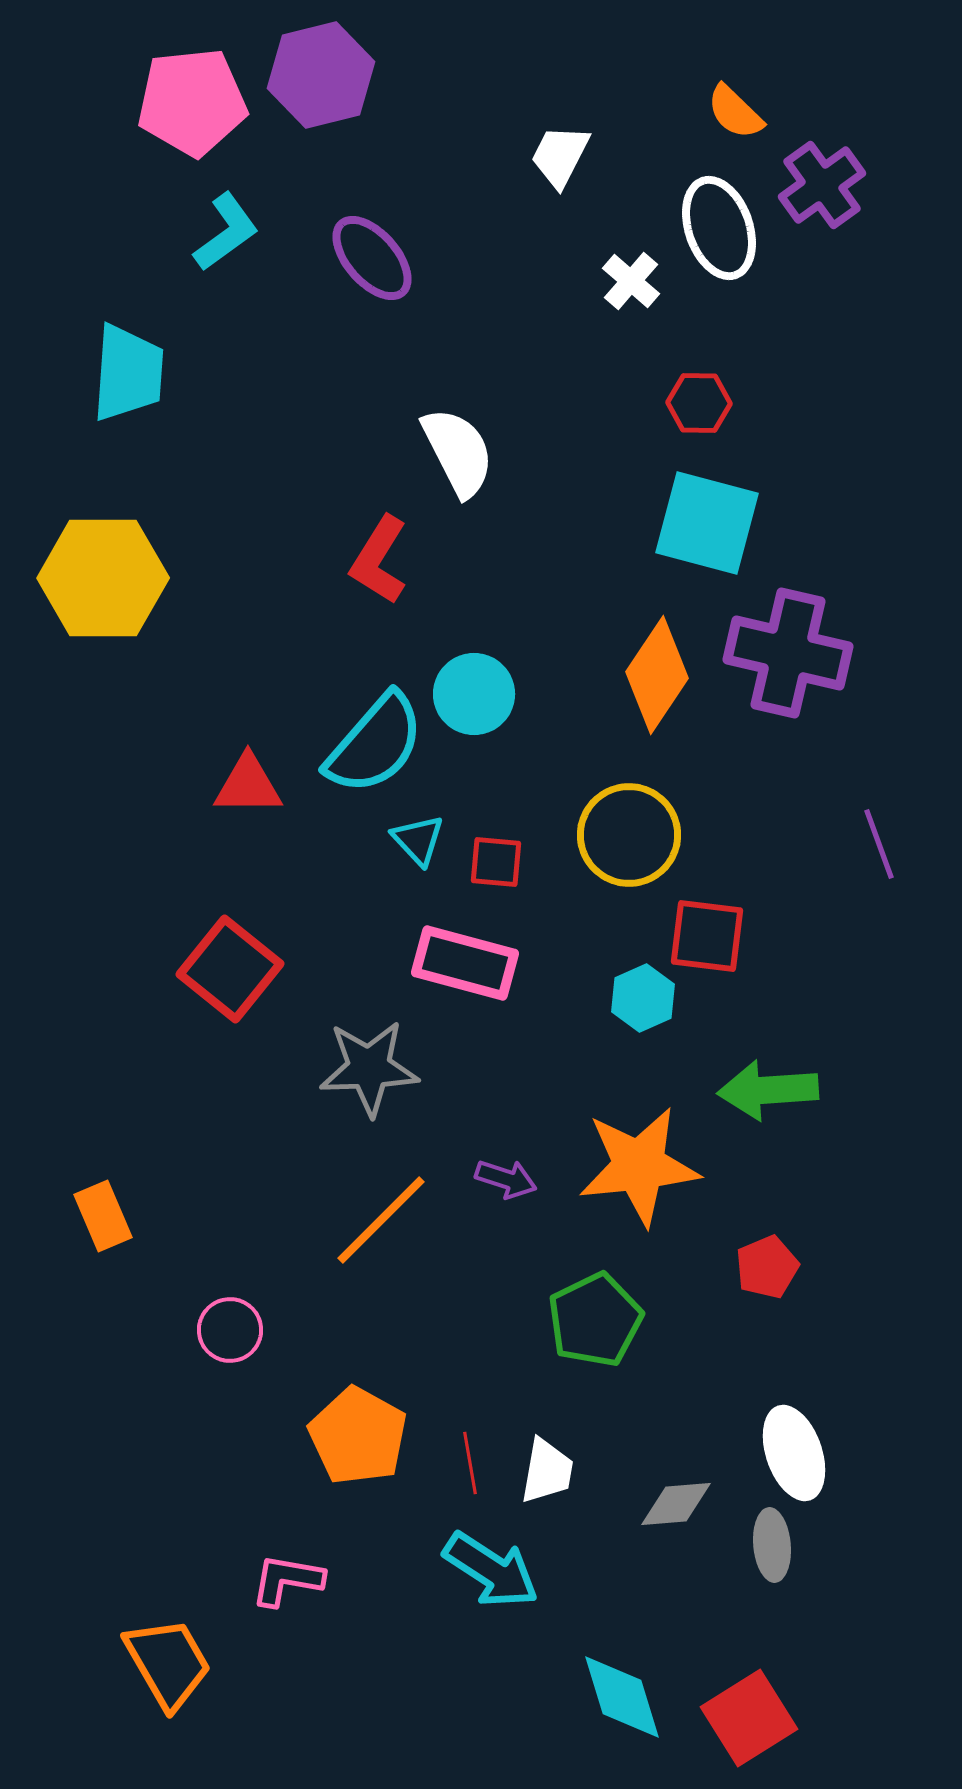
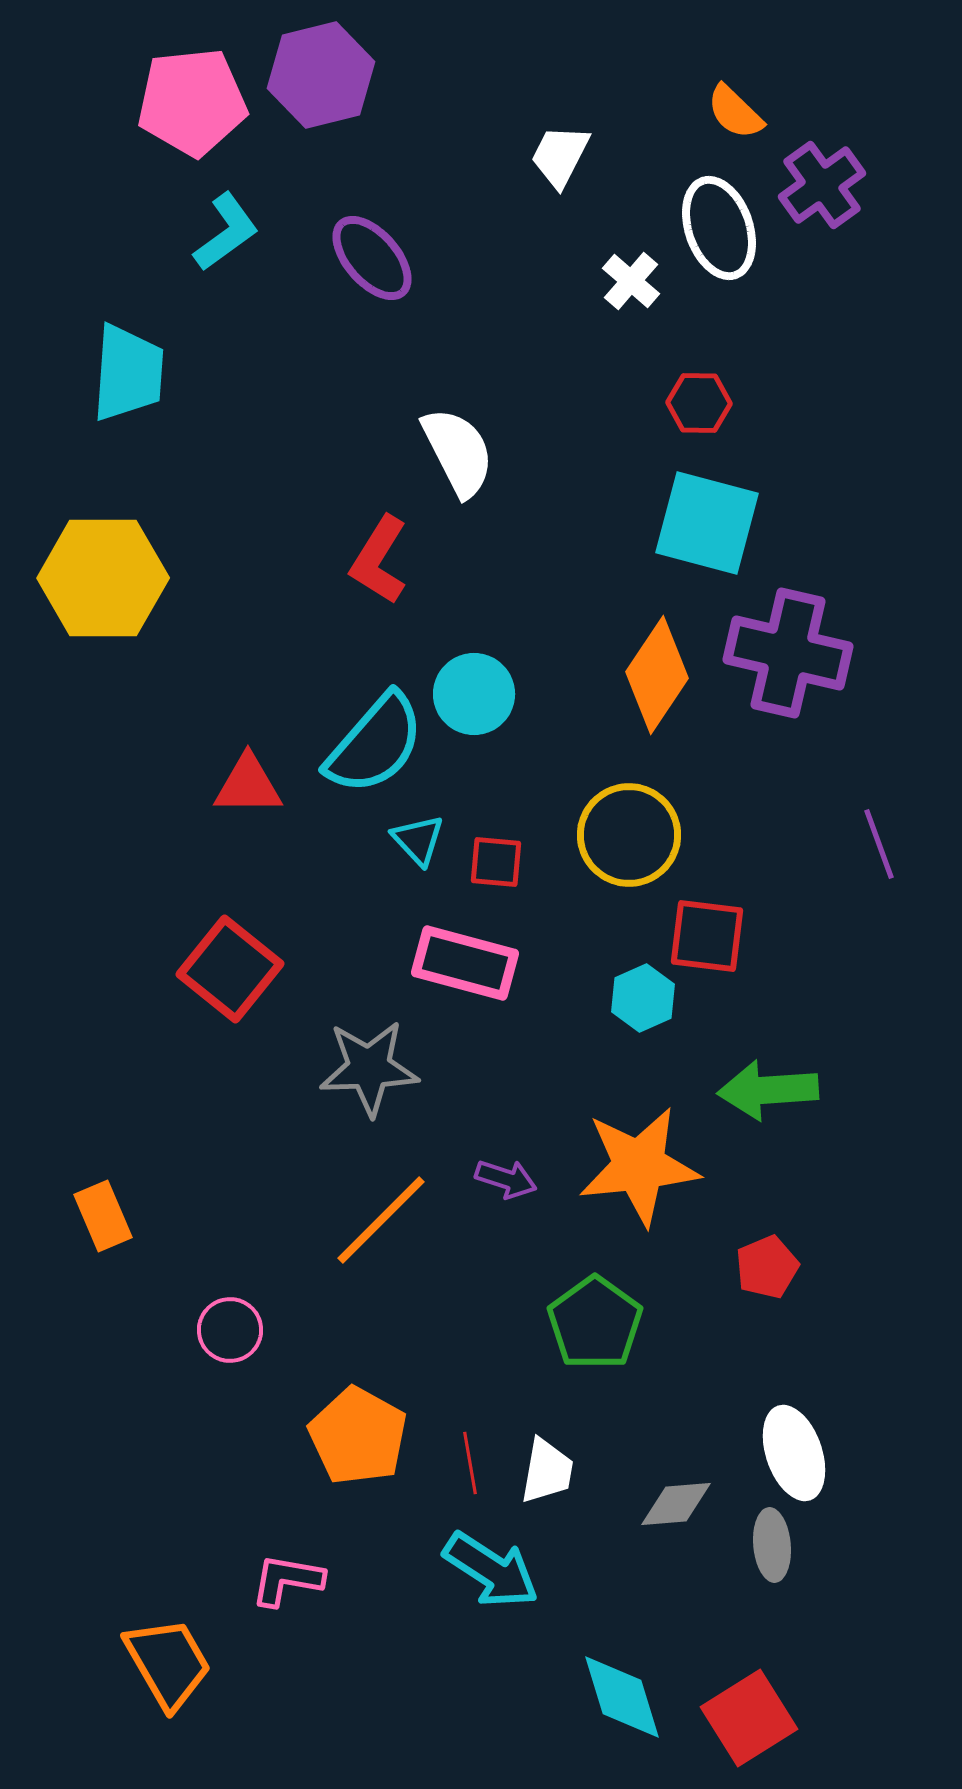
green pentagon at (595, 1320): moved 3 px down; rotated 10 degrees counterclockwise
